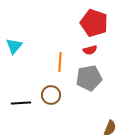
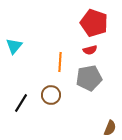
black line: rotated 54 degrees counterclockwise
